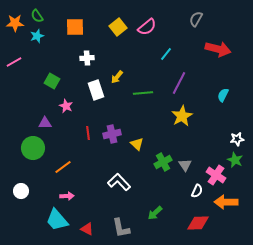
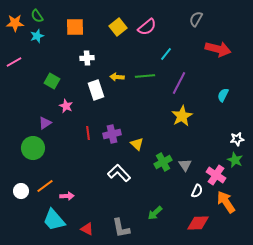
yellow arrow: rotated 56 degrees clockwise
green line: moved 2 px right, 17 px up
purple triangle: rotated 32 degrees counterclockwise
orange line: moved 18 px left, 19 px down
white L-shape: moved 9 px up
orange arrow: rotated 55 degrees clockwise
cyan trapezoid: moved 3 px left
